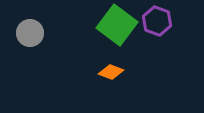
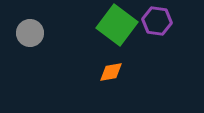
purple hexagon: rotated 12 degrees counterclockwise
orange diamond: rotated 30 degrees counterclockwise
